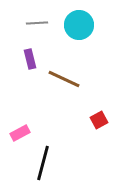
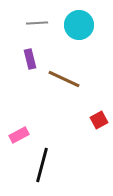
pink rectangle: moved 1 px left, 2 px down
black line: moved 1 px left, 2 px down
